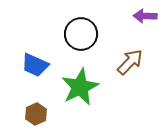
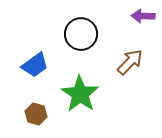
purple arrow: moved 2 px left
blue trapezoid: rotated 60 degrees counterclockwise
green star: moved 7 px down; rotated 12 degrees counterclockwise
brown hexagon: rotated 20 degrees counterclockwise
